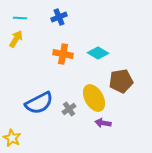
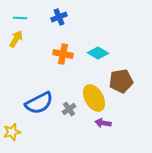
yellow star: moved 6 px up; rotated 30 degrees clockwise
